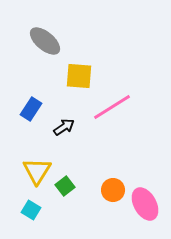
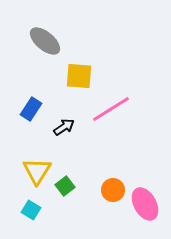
pink line: moved 1 px left, 2 px down
